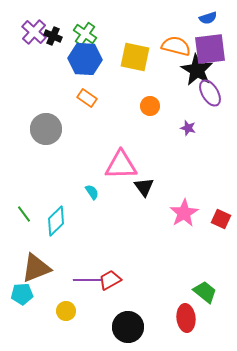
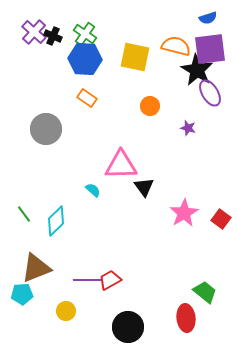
cyan semicircle: moved 1 px right, 2 px up; rotated 14 degrees counterclockwise
red square: rotated 12 degrees clockwise
